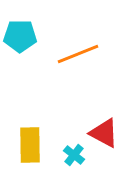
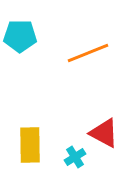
orange line: moved 10 px right, 1 px up
cyan cross: moved 1 px right, 2 px down; rotated 20 degrees clockwise
